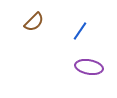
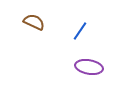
brown semicircle: rotated 110 degrees counterclockwise
